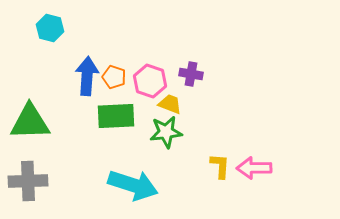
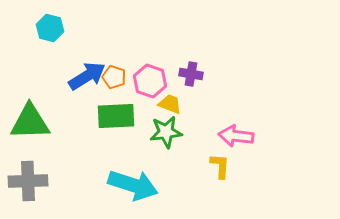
blue arrow: rotated 54 degrees clockwise
pink arrow: moved 18 px left, 32 px up; rotated 8 degrees clockwise
